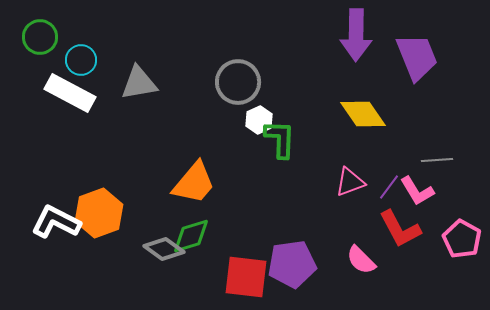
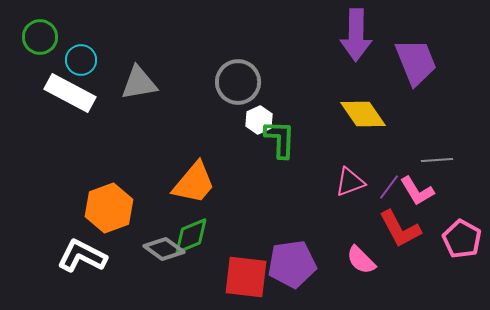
purple trapezoid: moved 1 px left, 5 px down
orange hexagon: moved 10 px right, 5 px up
white L-shape: moved 26 px right, 34 px down
green diamond: rotated 6 degrees counterclockwise
